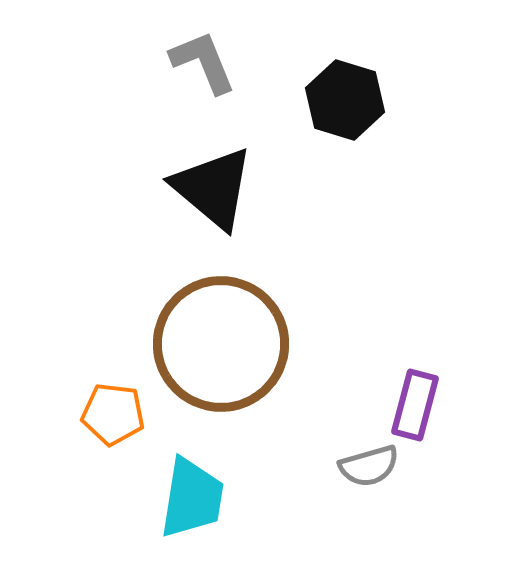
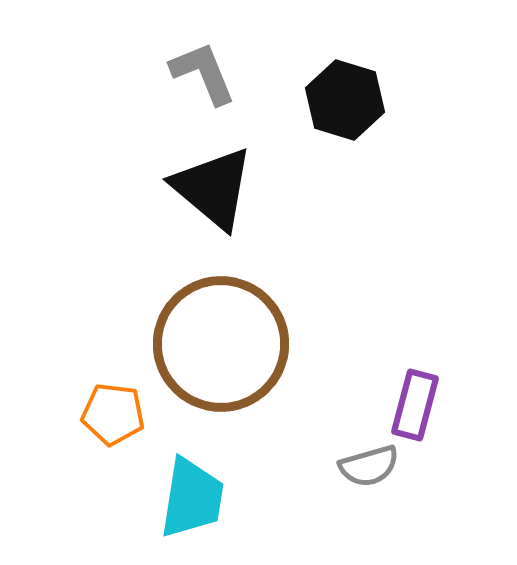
gray L-shape: moved 11 px down
